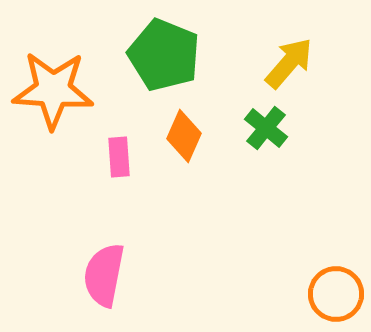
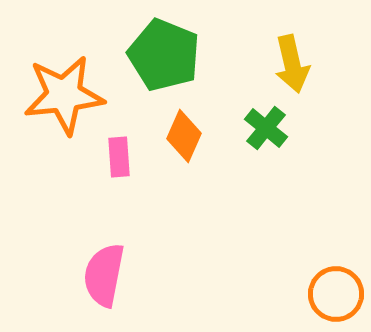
yellow arrow: moved 3 px right, 1 px down; rotated 126 degrees clockwise
orange star: moved 11 px right, 5 px down; rotated 10 degrees counterclockwise
